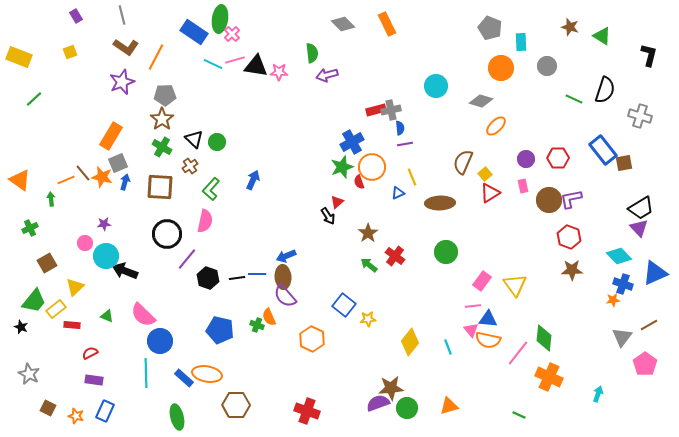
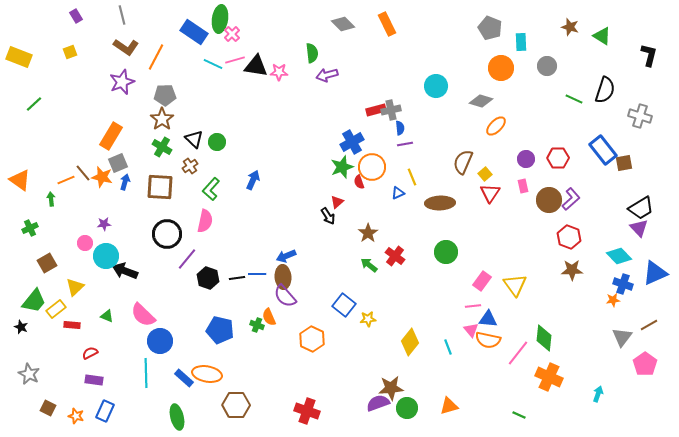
green line at (34, 99): moved 5 px down
red triangle at (490, 193): rotated 25 degrees counterclockwise
purple L-shape at (571, 199): rotated 150 degrees clockwise
